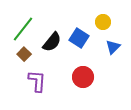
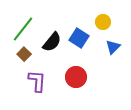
red circle: moved 7 px left
